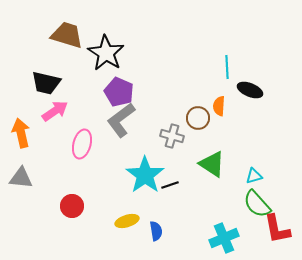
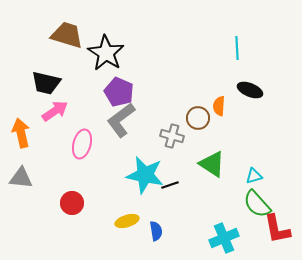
cyan line: moved 10 px right, 19 px up
cyan star: rotated 24 degrees counterclockwise
red circle: moved 3 px up
